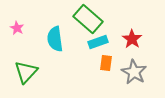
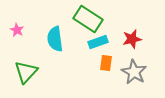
green rectangle: rotated 8 degrees counterclockwise
pink star: moved 2 px down
red star: rotated 24 degrees clockwise
